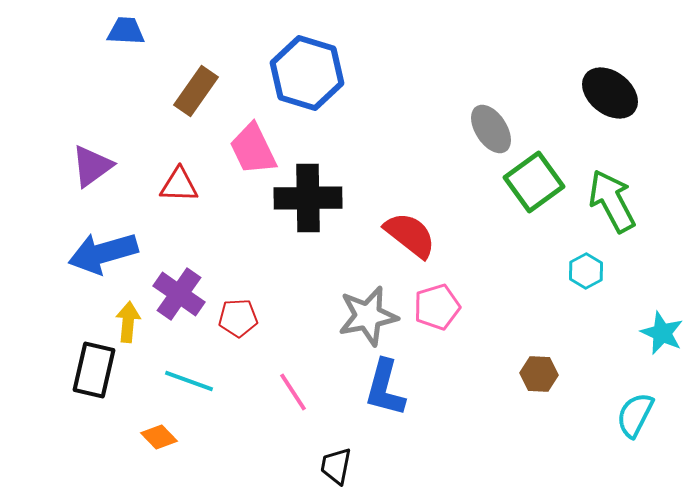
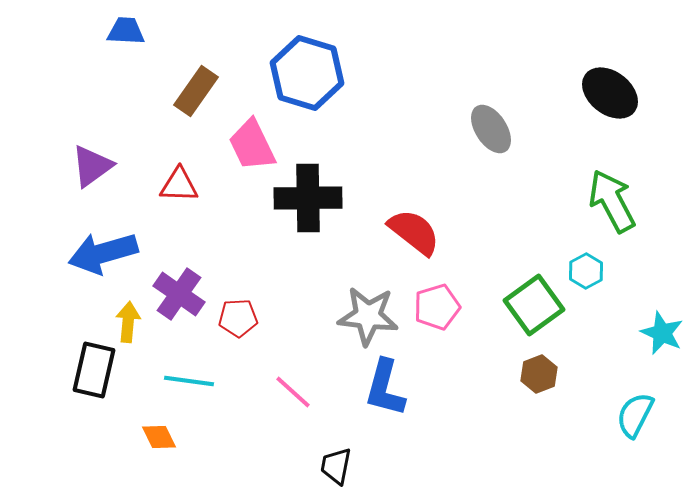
pink trapezoid: moved 1 px left, 4 px up
green square: moved 123 px down
red semicircle: moved 4 px right, 3 px up
gray star: rotated 18 degrees clockwise
brown hexagon: rotated 24 degrees counterclockwise
cyan line: rotated 12 degrees counterclockwise
pink line: rotated 15 degrees counterclockwise
orange diamond: rotated 18 degrees clockwise
